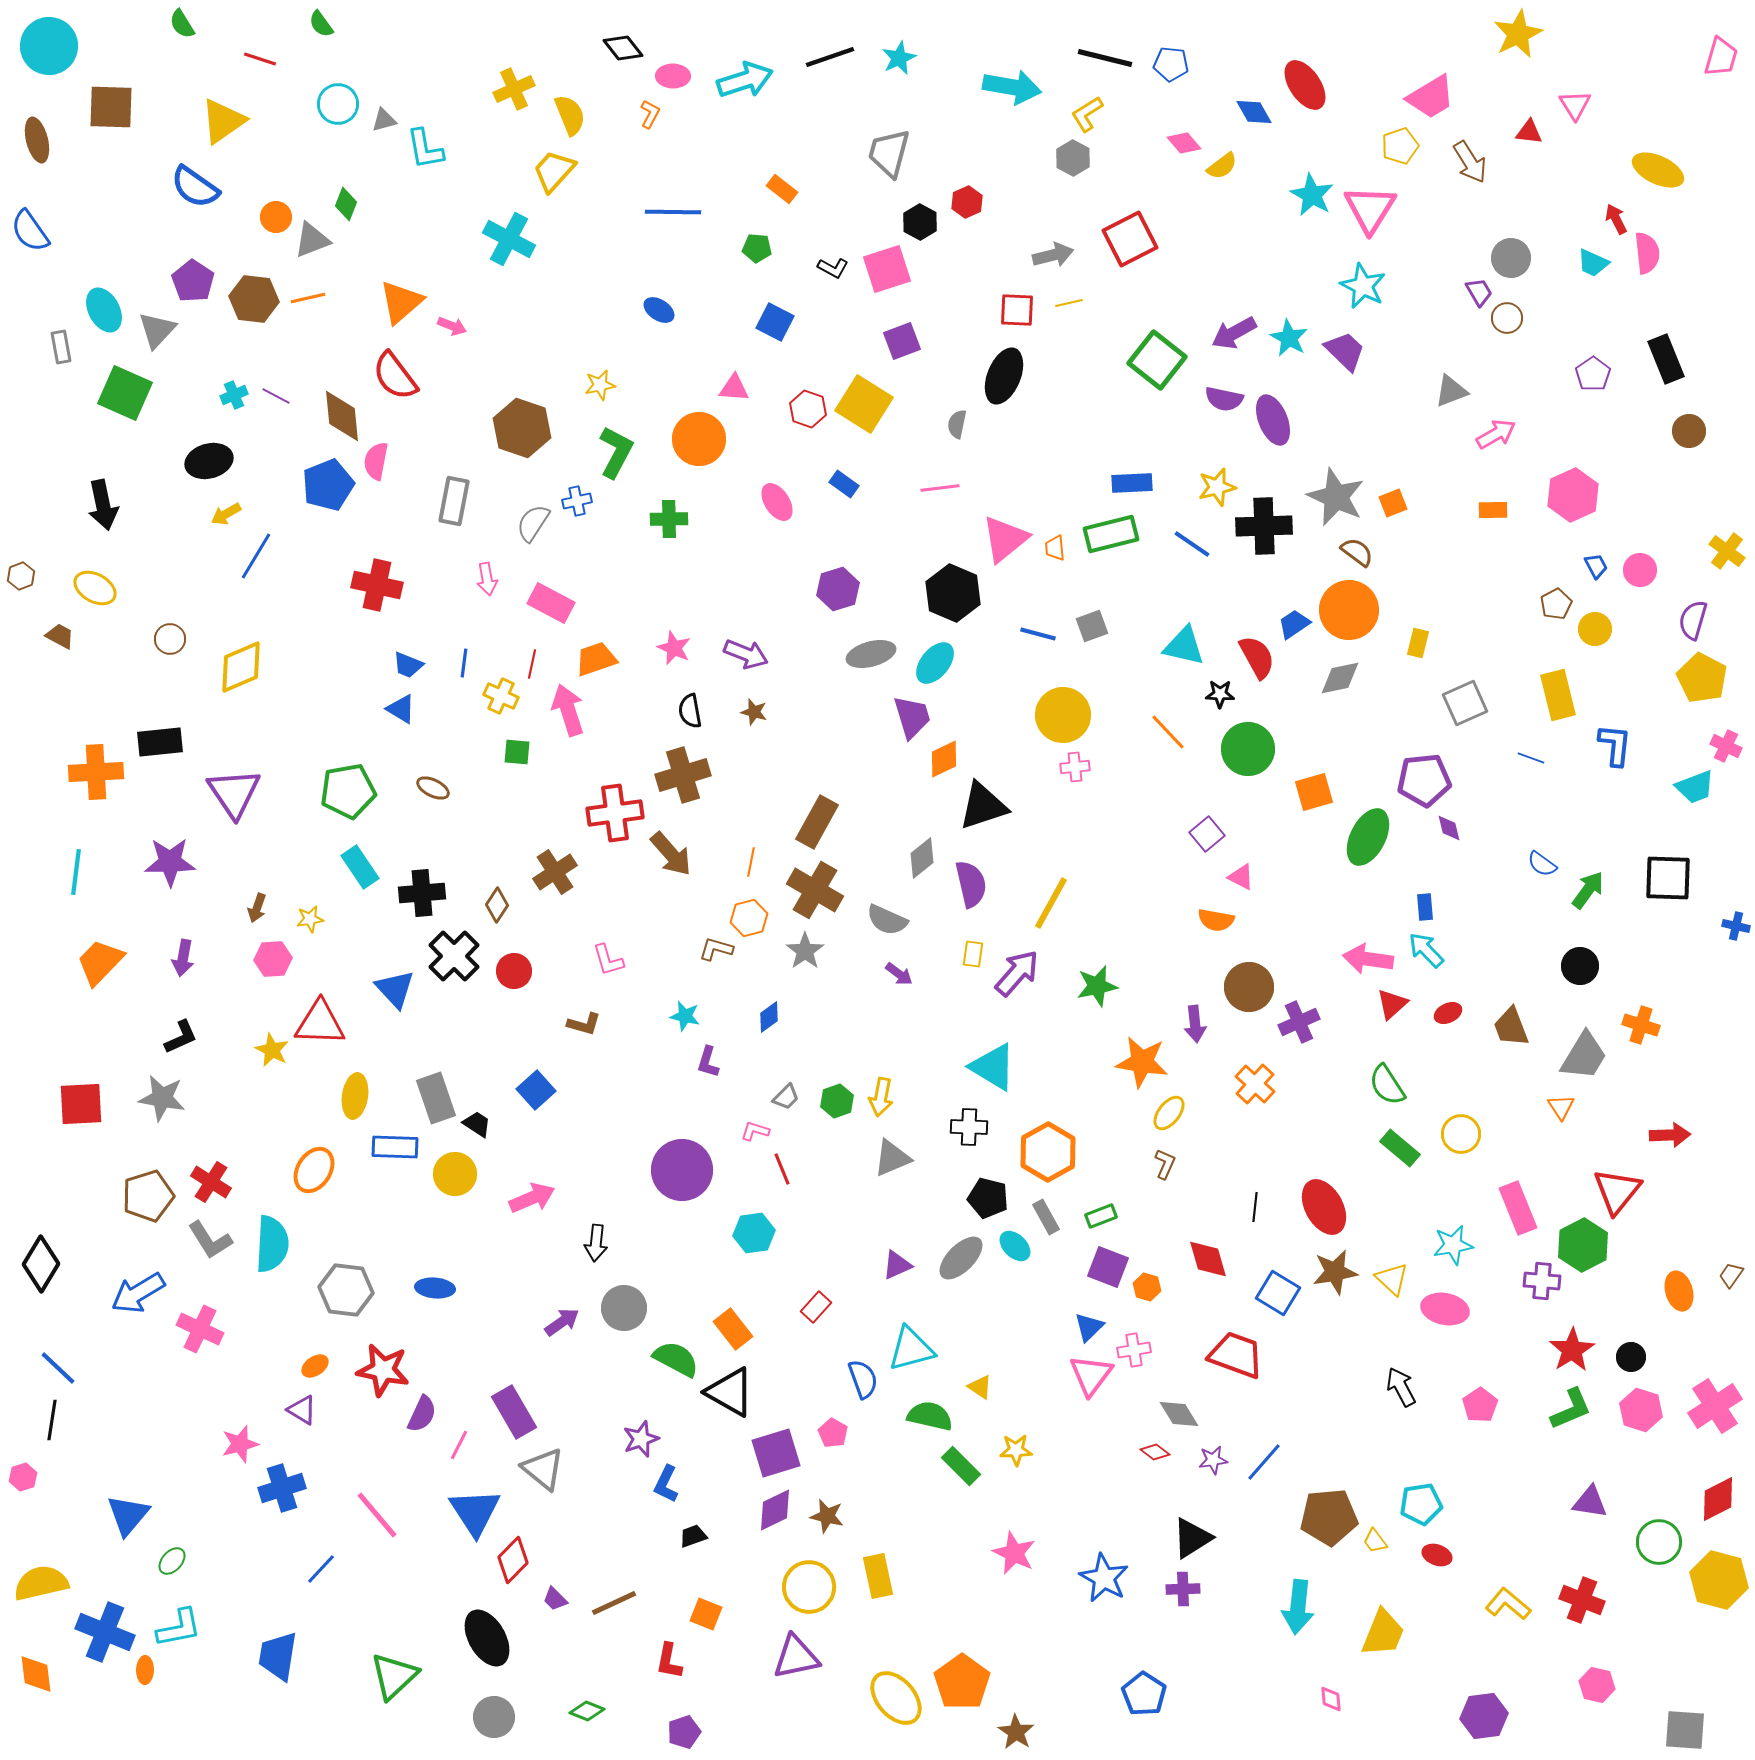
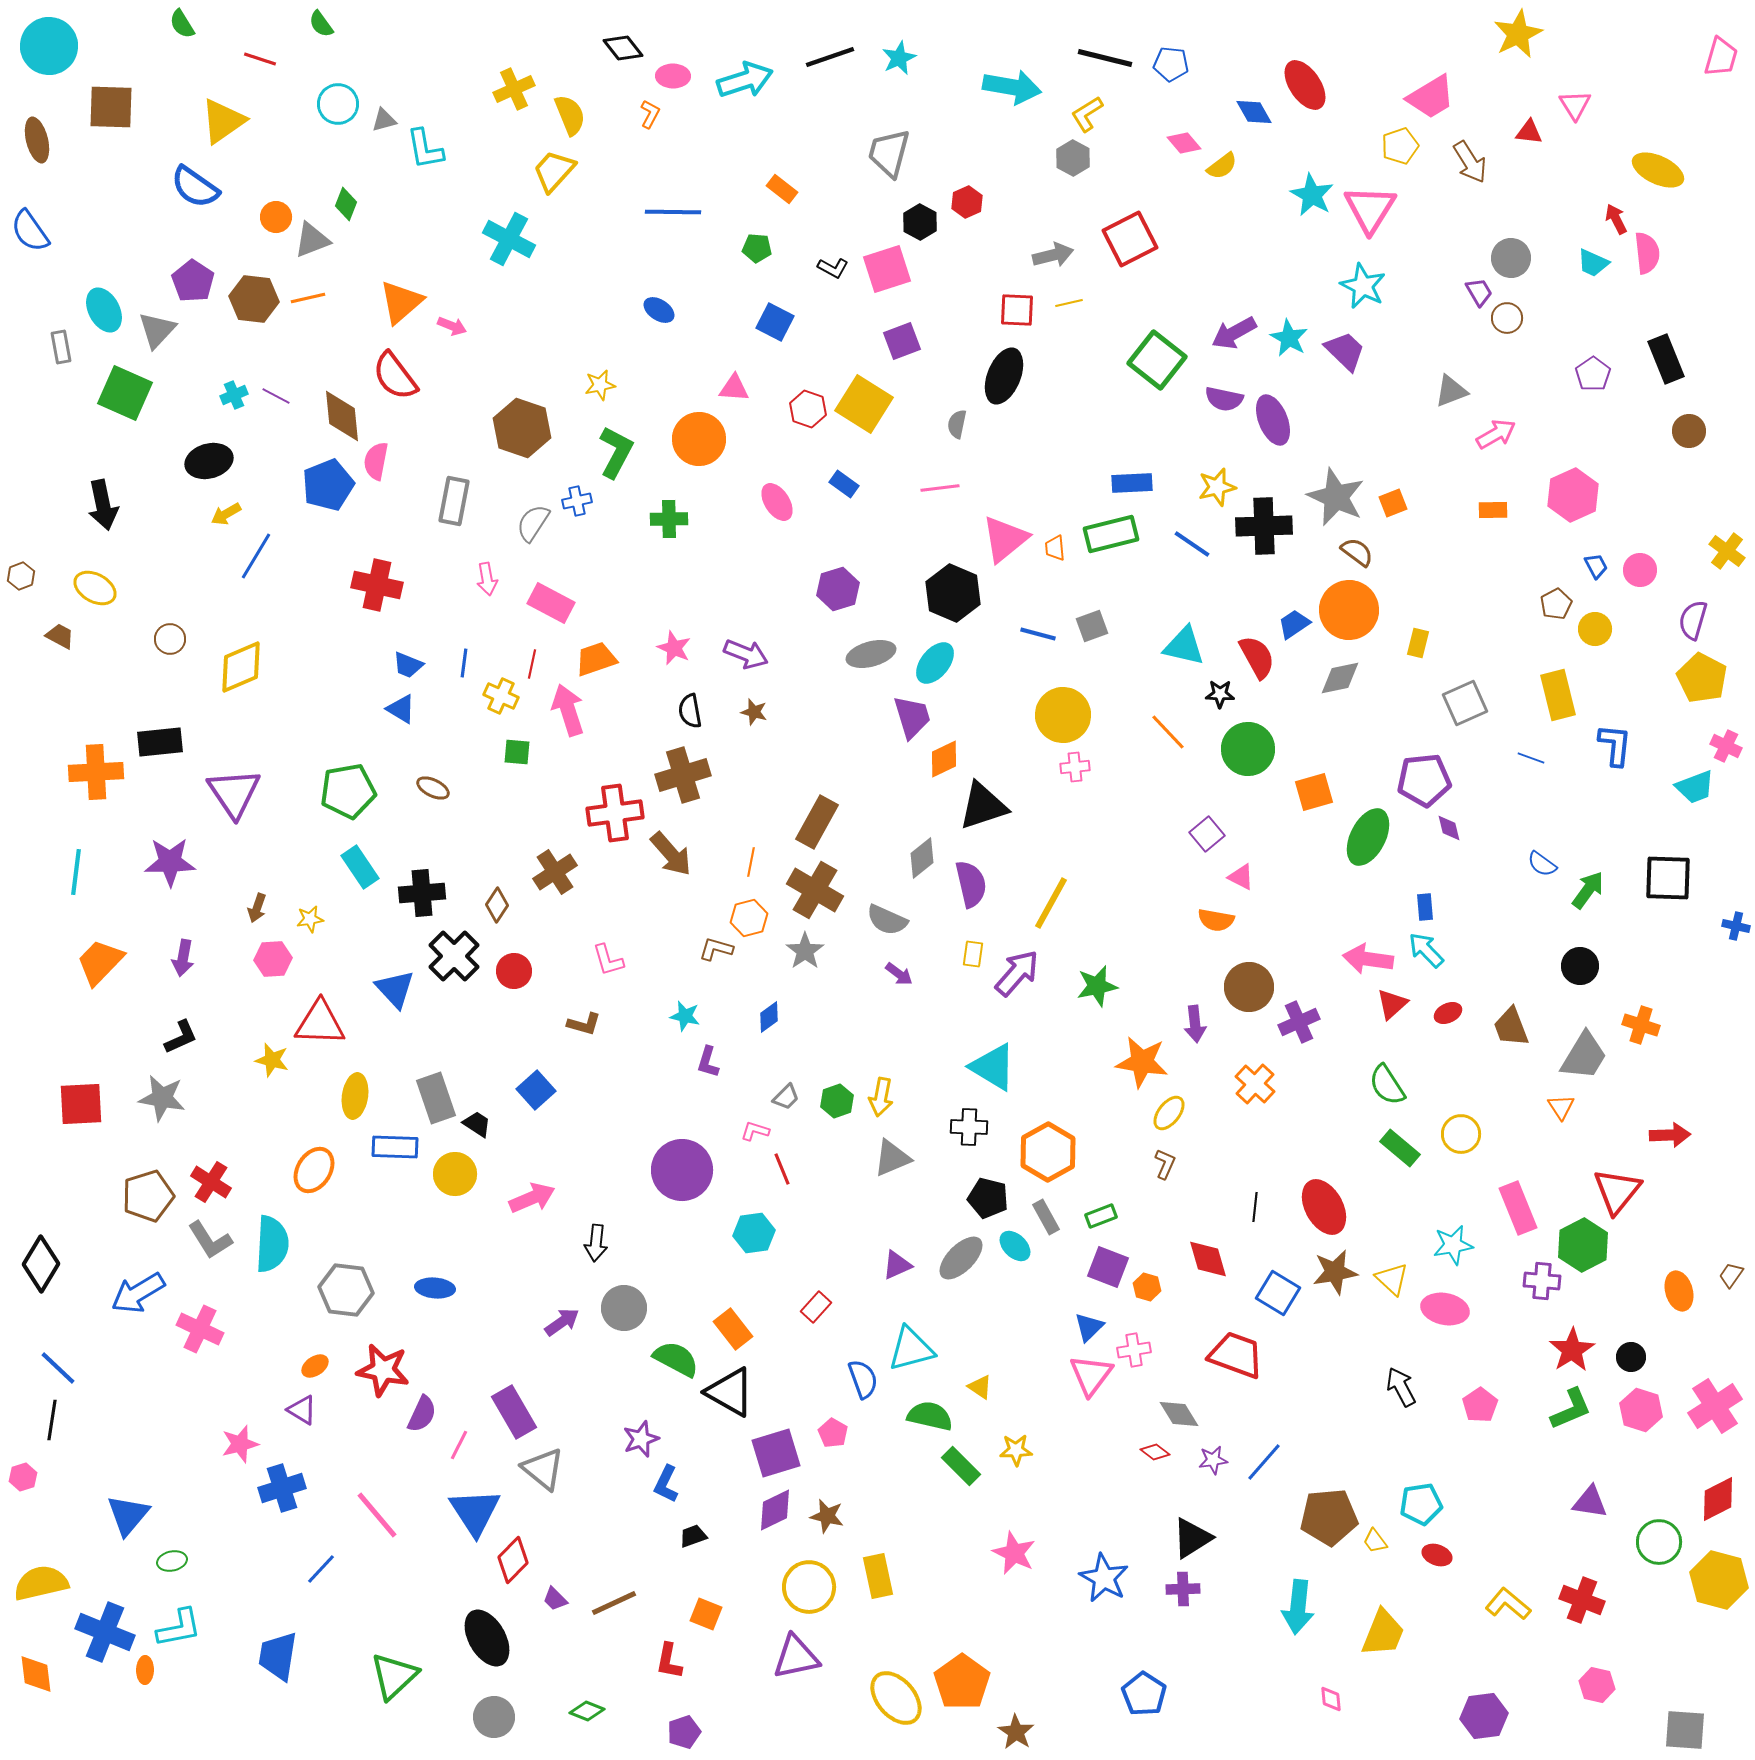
yellow star at (272, 1050): moved 10 px down; rotated 12 degrees counterclockwise
green ellipse at (172, 1561): rotated 36 degrees clockwise
